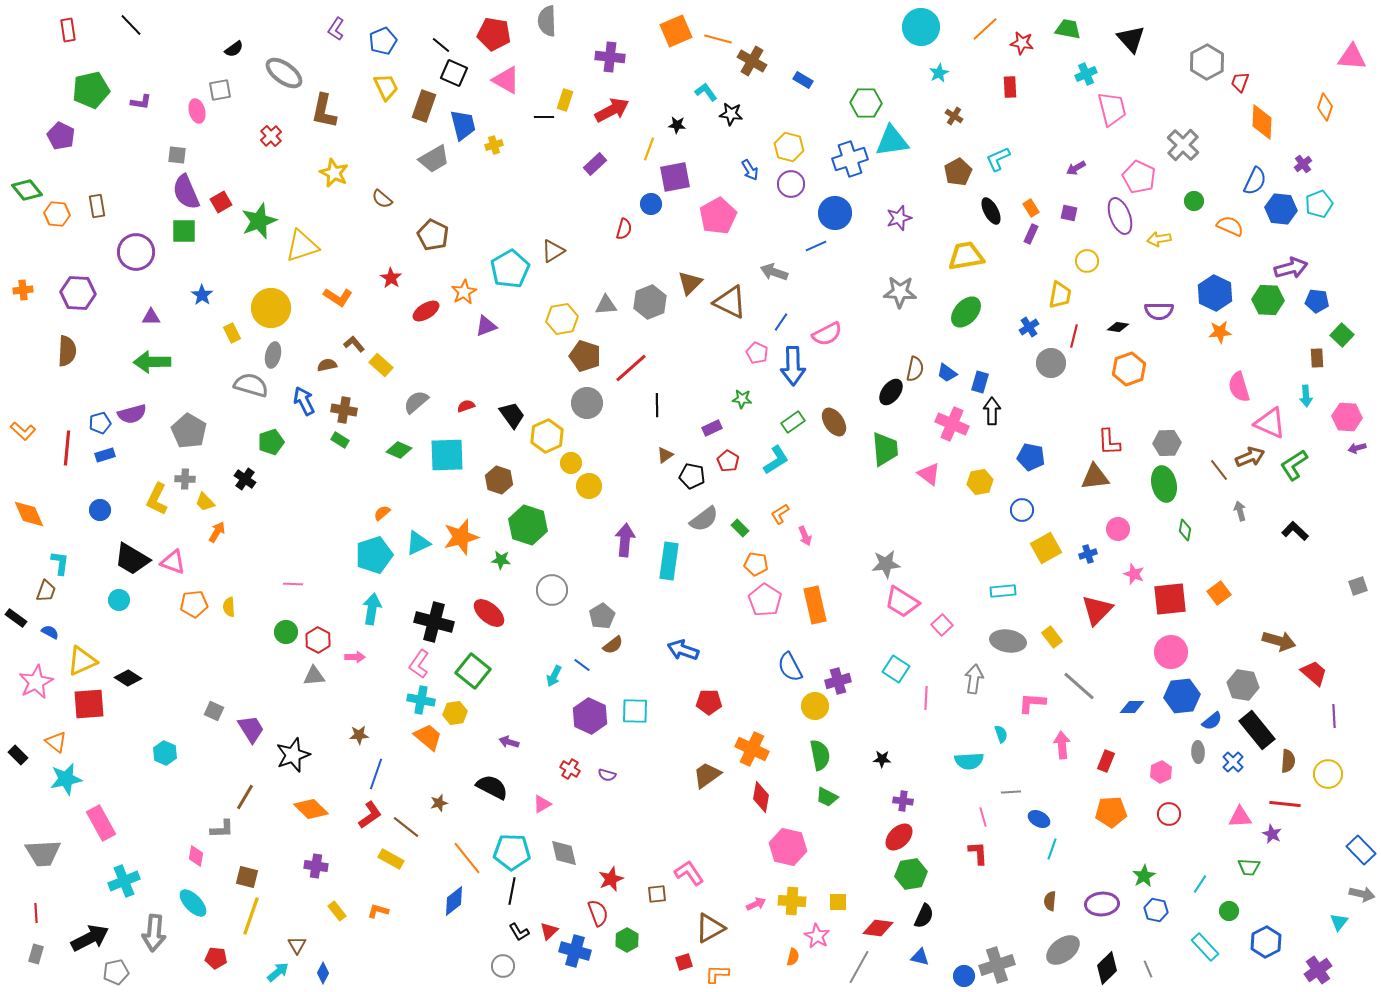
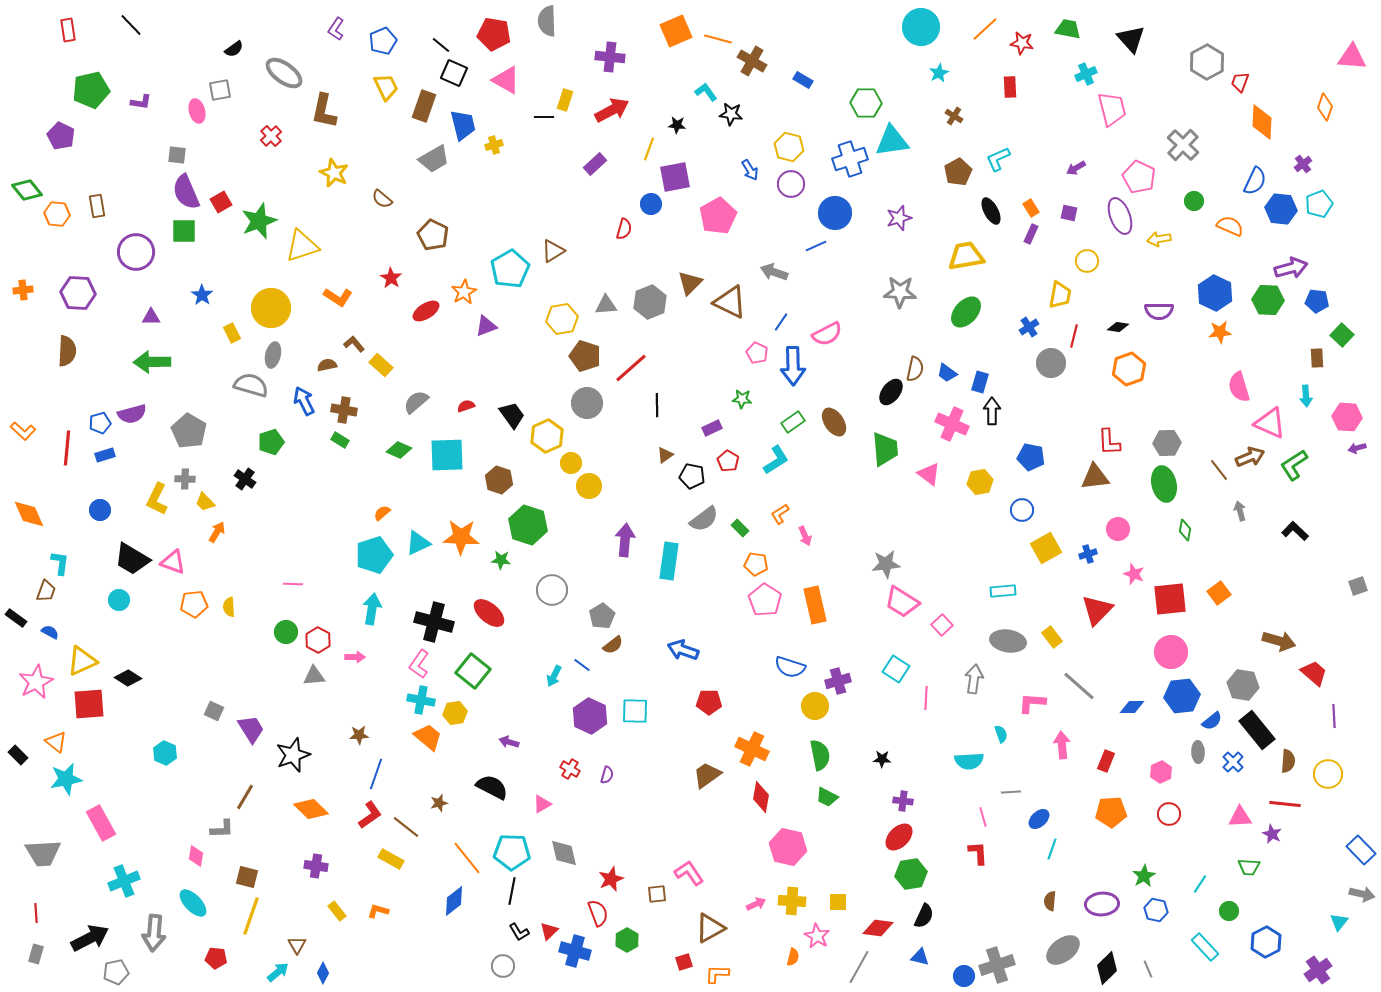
orange star at (461, 537): rotated 18 degrees clockwise
blue semicircle at (790, 667): rotated 44 degrees counterclockwise
purple semicircle at (607, 775): rotated 90 degrees counterclockwise
blue ellipse at (1039, 819): rotated 70 degrees counterclockwise
